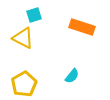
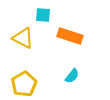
cyan square: moved 9 px right; rotated 21 degrees clockwise
orange rectangle: moved 12 px left, 9 px down
